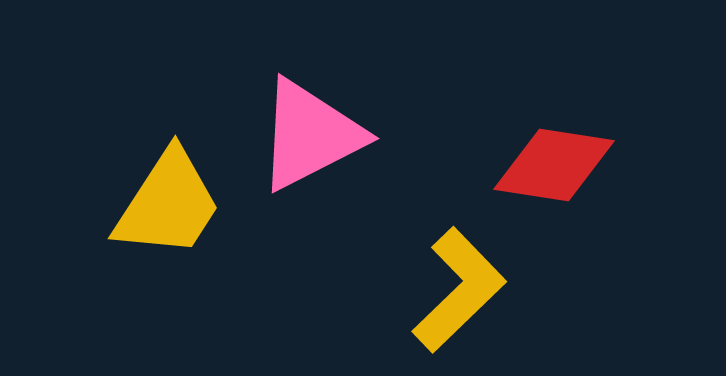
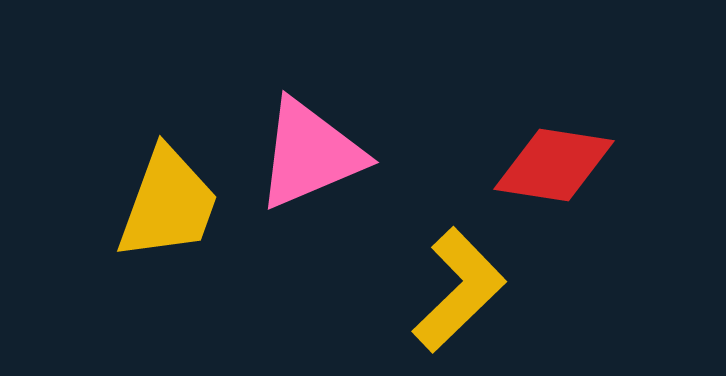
pink triangle: moved 19 px down; rotated 4 degrees clockwise
yellow trapezoid: rotated 13 degrees counterclockwise
